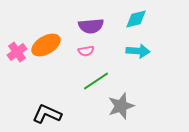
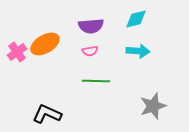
orange ellipse: moved 1 px left, 1 px up
pink semicircle: moved 4 px right
green line: rotated 36 degrees clockwise
gray star: moved 32 px right
